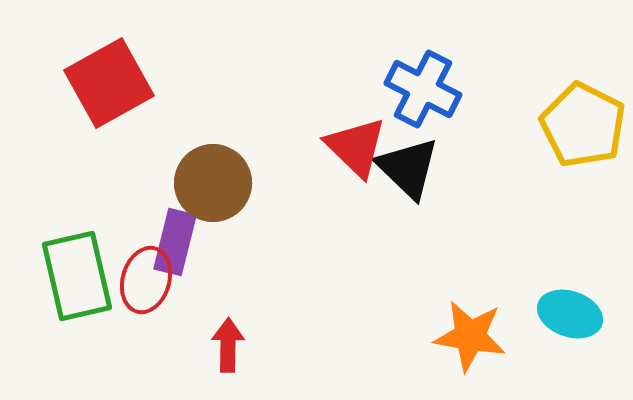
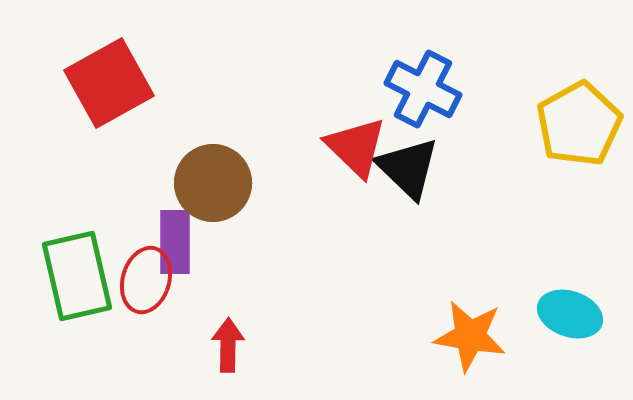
yellow pentagon: moved 4 px left, 1 px up; rotated 16 degrees clockwise
purple rectangle: rotated 14 degrees counterclockwise
